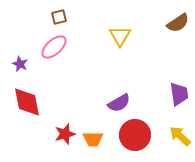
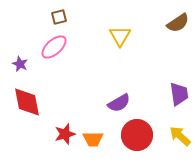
red circle: moved 2 px right
